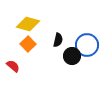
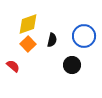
yellow diamond: rotated 35 degrees counterclockwise
black semicircle: moved 6 px left
blue circle: moved 3 px left, 9 px up
black circle: moved 9 px down
